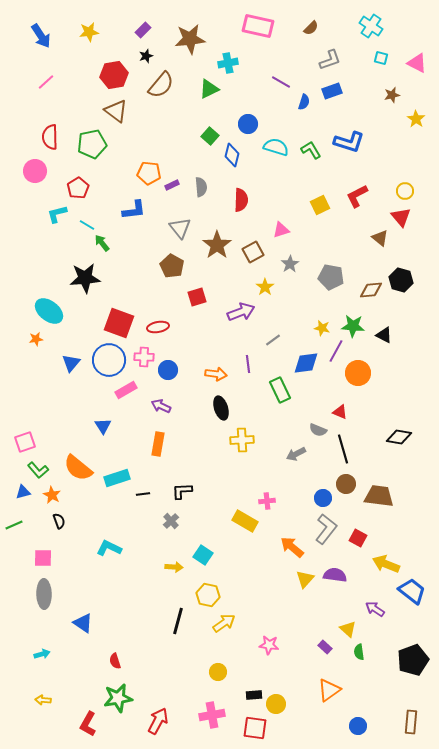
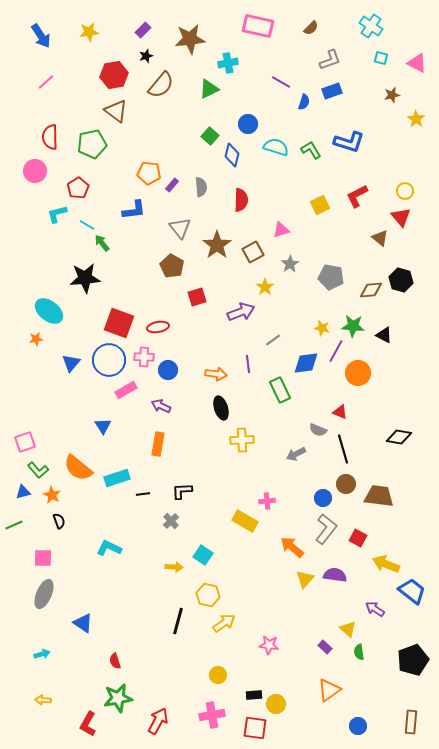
purple rectangle at (172, 185): rotated 24 degrees counterclockwise
gray ellipse at (44, 594): rotated 24 degrees clockwise
yellow circle at (218, 672): moved 3 px down
